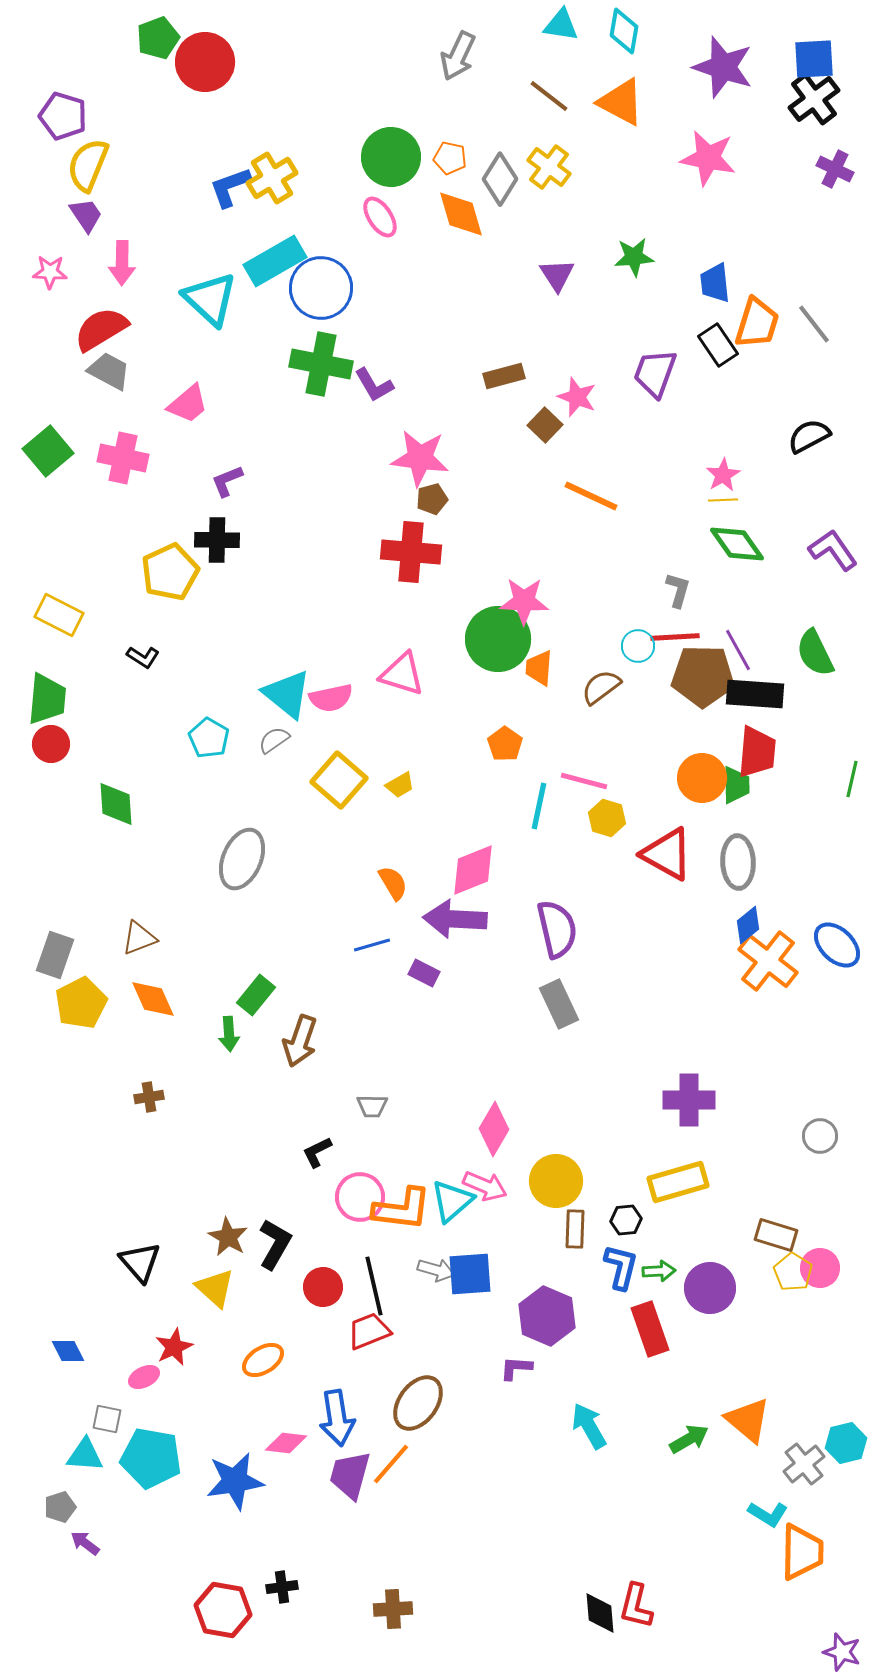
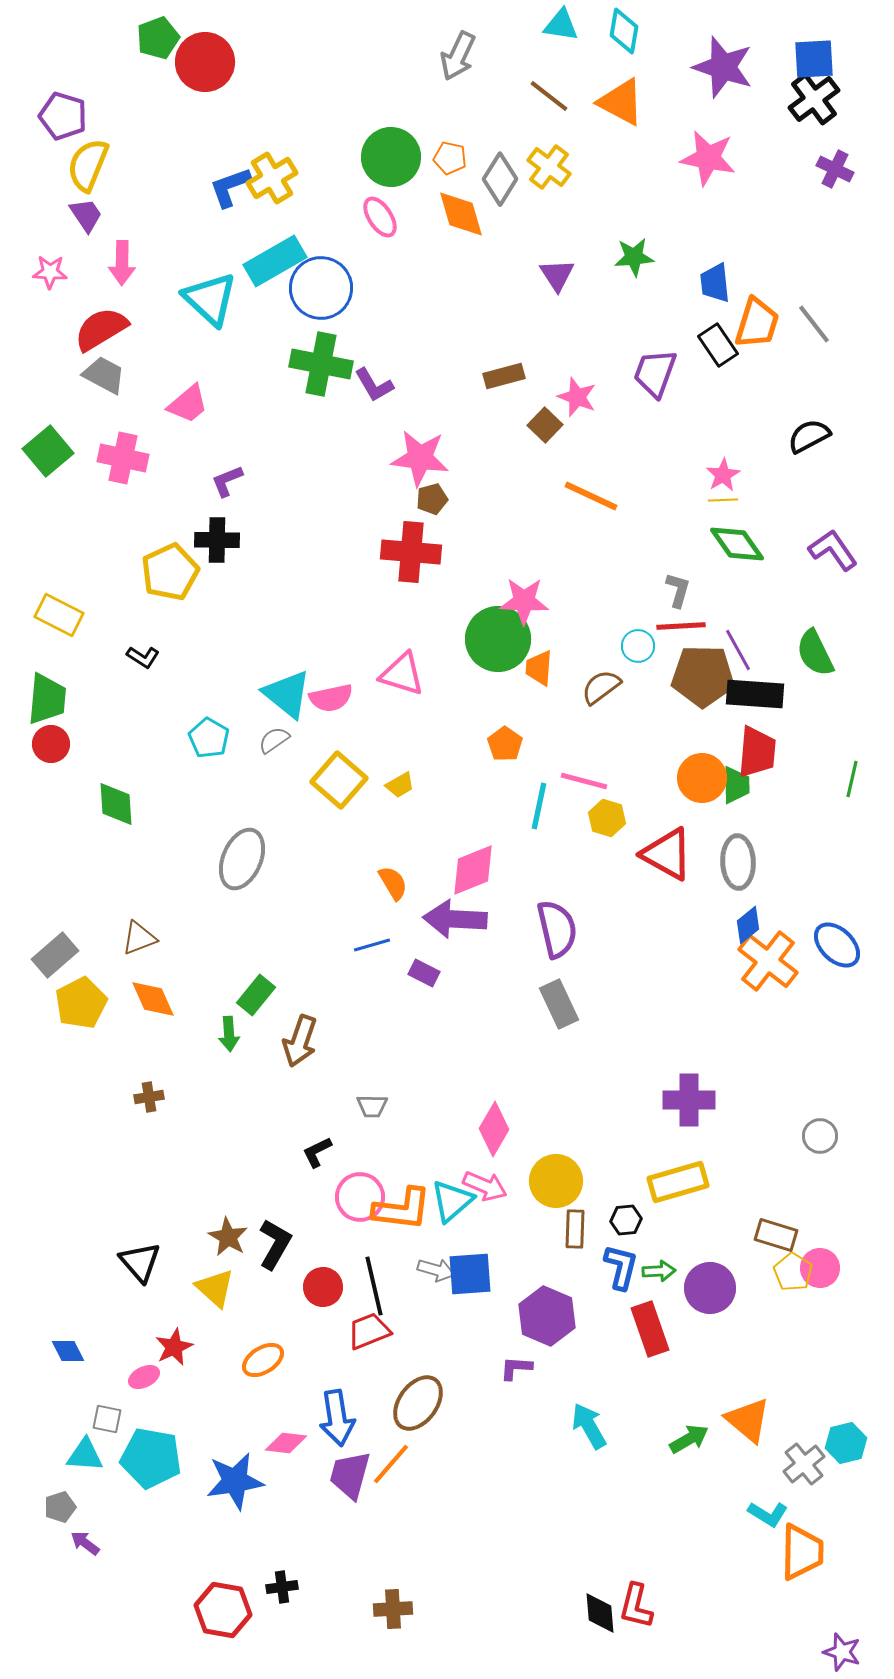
gray trapezoid at (109, 371): moved 5 px left, 4 px down
red line at (675, 637): moved 6 px right, 11 px up
gray rectangle at (55, 955): rotated 30 degrees clockwise
